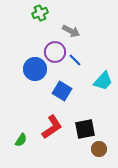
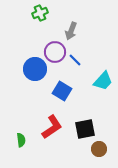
gray arrow: rotated 84 degrees clockwise
green semicircle: rotated 40 degrees counterclockwise
